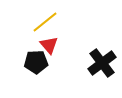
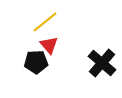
black cross: rotated 12 degrees counterclockwise
